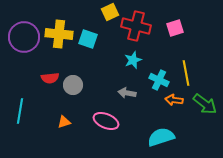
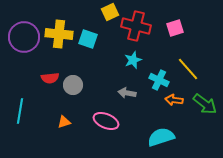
yellow line: moved 2 px right, 4 px up; rotated 30 degrees counterclockwise
